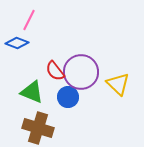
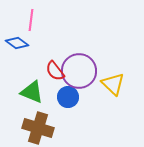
pink line: moved 2 px right; rotated 20 degrees counterclockwise
blue diamond: rotated 15 degrees clockwise
purple circle: moved 2 px left, 1 px up
yellow triangle: moved 5 px left
